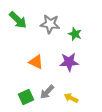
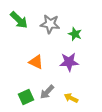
green arrow: moved 1 px right
